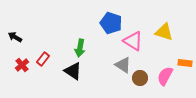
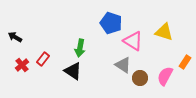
orange rectangle: moved 1 px up; rotated 64 degrees counterclockwise
